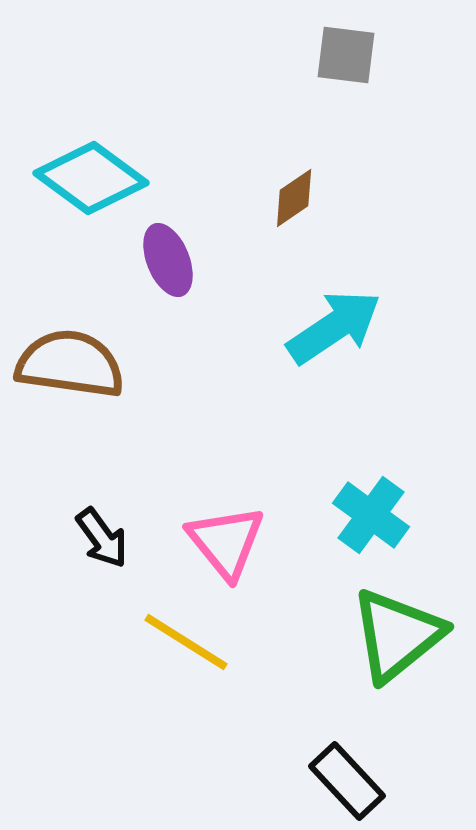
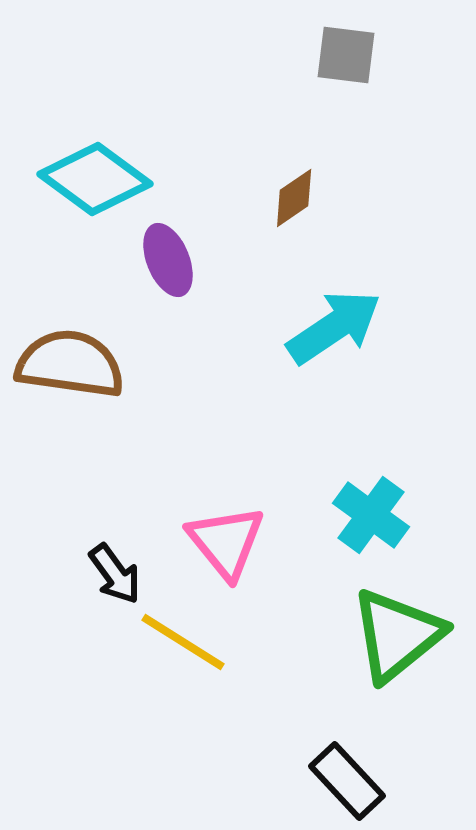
cyan diamond: moved 4 px right, 1 px down
black arrow: moved 13 px right, 36 px down
yellow line: moved 3 px left
